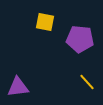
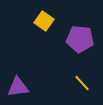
yellow square: moved 1 px left, 1 px up; rotated 24 degrees clockwise
yellow line: moved 5 px left, 1 px down
